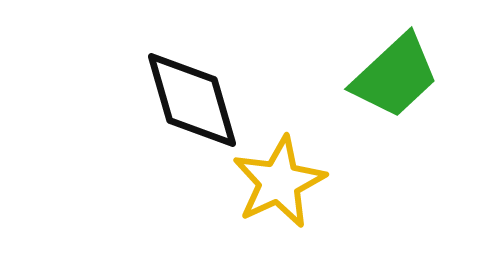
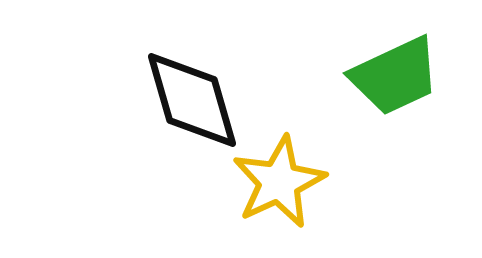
green trapezoid: rotated 18 degrees clockwise
